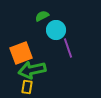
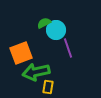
green semicircle: moved 2 px right, 7 px down
green arrow: moved 4 px right, 2 px down
yellow rectangle: moved 21 px right
